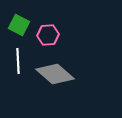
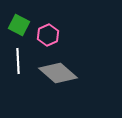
pink hexagon: rotated 20 degrees counterclockwise
gray diamond: moved 3 px right, 1 px up
